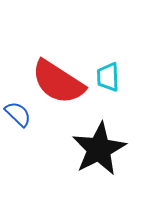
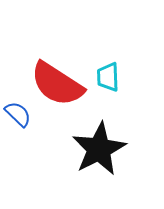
red semicircle: moved 1 px left, 2 px down
